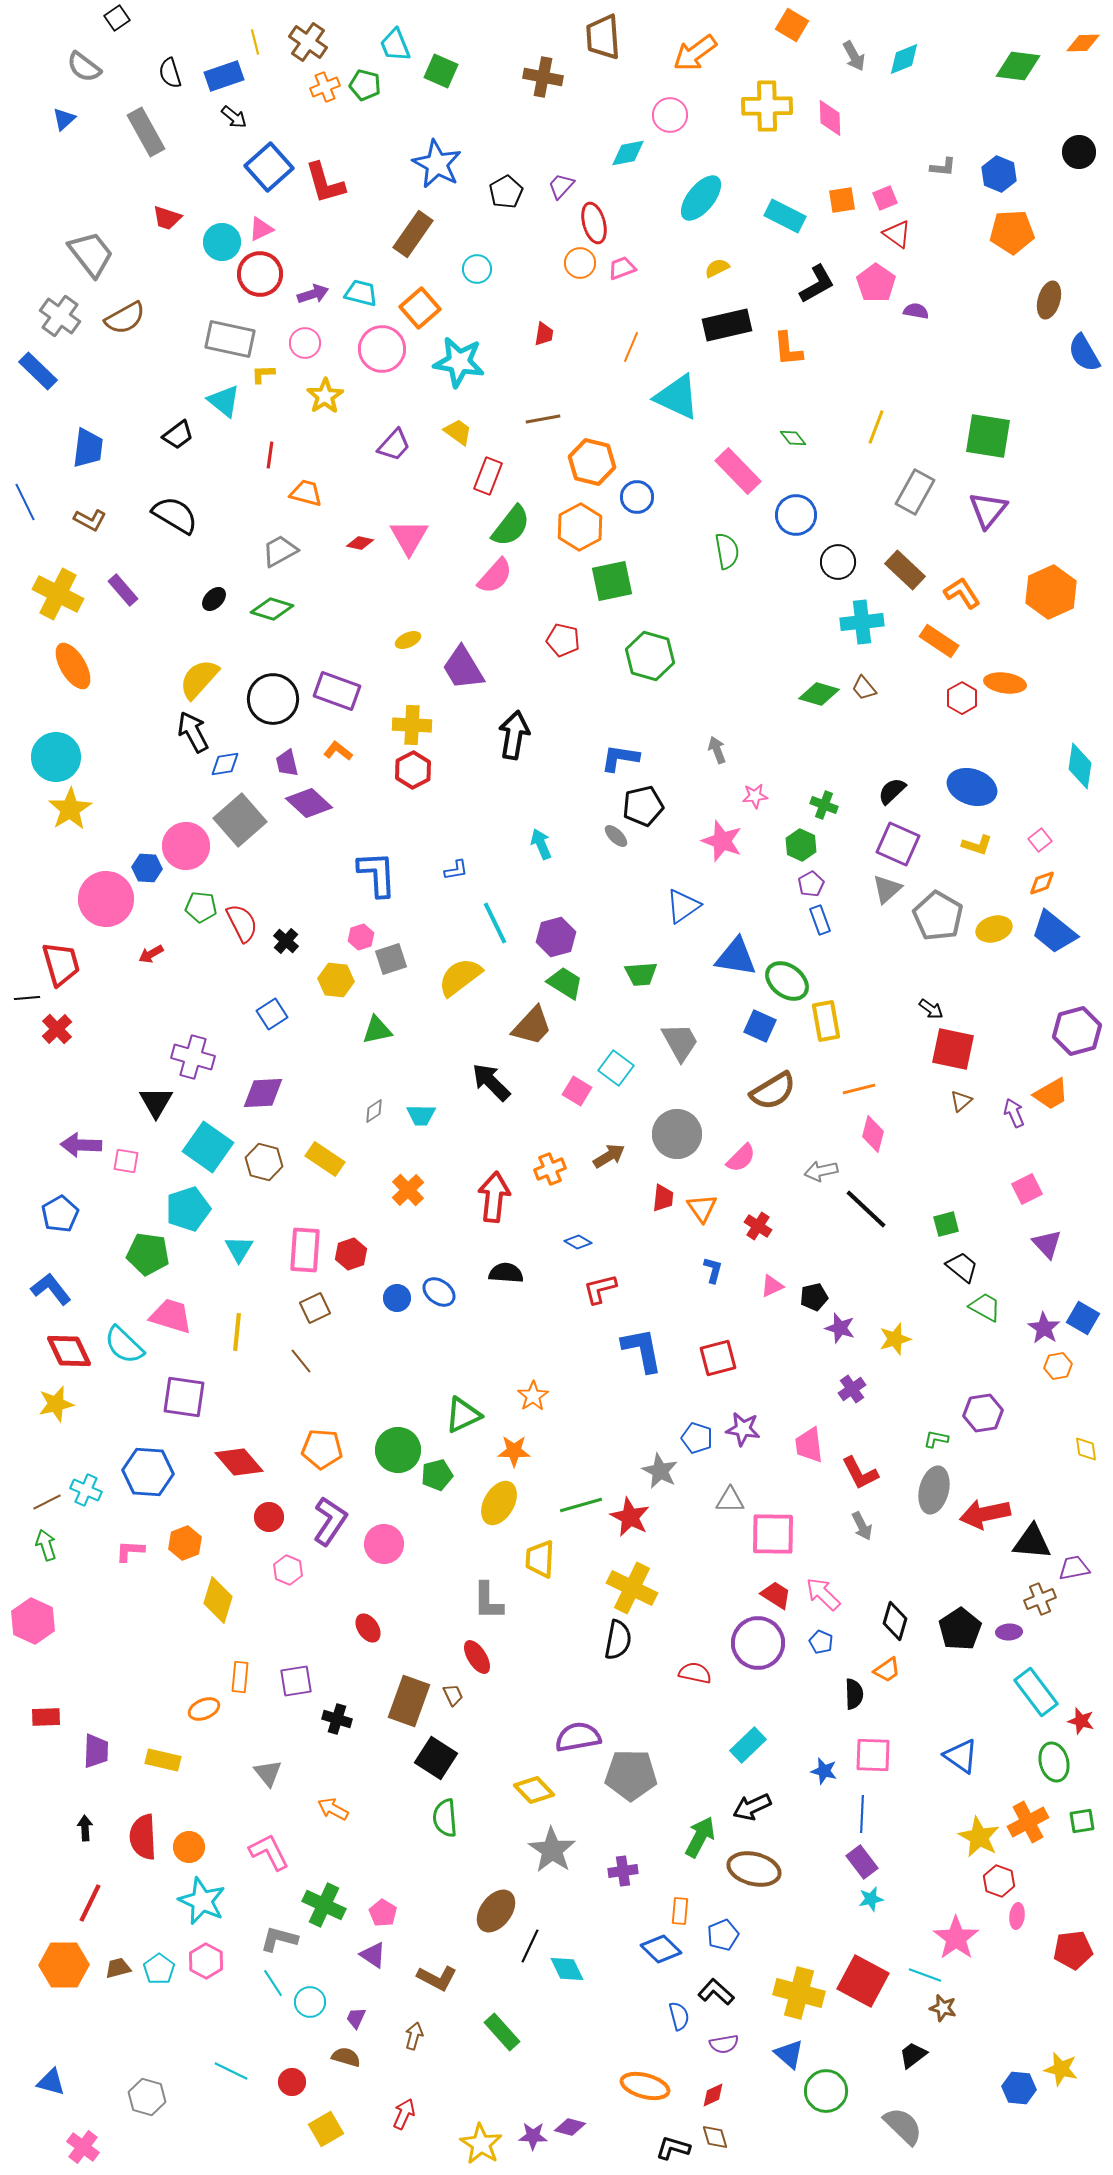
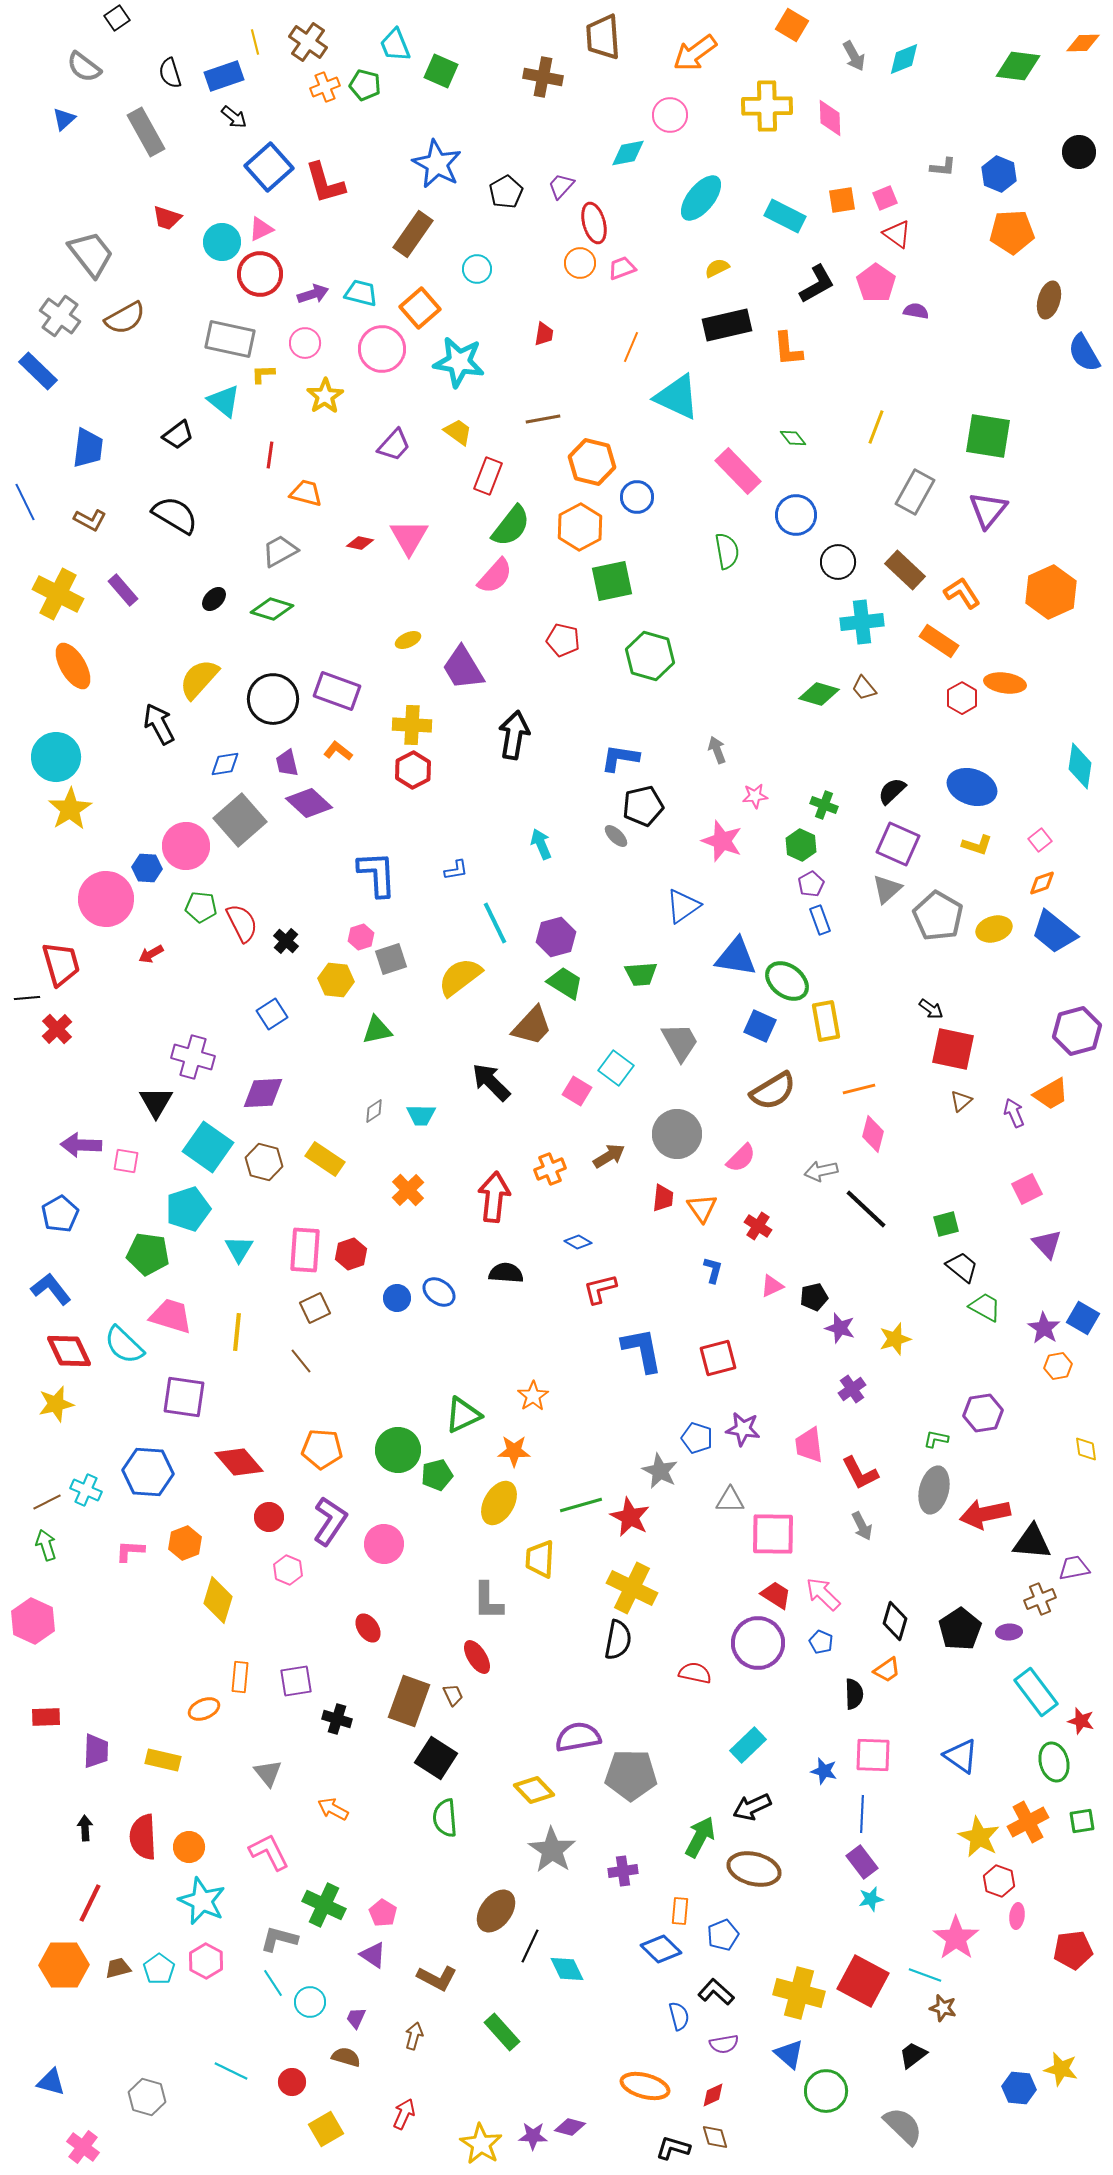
black arrow at (193, 732): moved 34 px left, 8 px up
